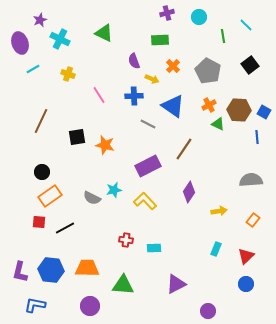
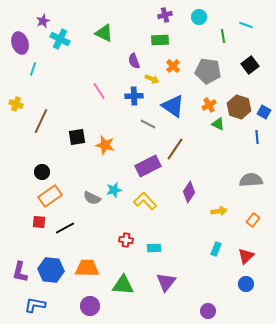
purple cross at (167, 13): moved 2 px left, 2 px down
purple star at (40, 20): moved 3 px right, 1 px down
cyan line at (246, 25): rotated 24 degrees counterclockwise
cyan line at (33, 69): rotated 40 degrees counterclockwise
gray pentagon at (208, 71): rotated 20 degrees counterclockwise
yellow cross at (68, 74): moved 52 px left, 30 px down
pink line at (99, 95): moved 4 px up
brown hexagon at (239, 110): moved 3 px up; rotated 15 degrees clockwise
brown line at (184, 149): moved 9 px left
purple triangle at (176, 284): moved 10 px left, 2 px up; rotated 25 degrees counterclockwise
